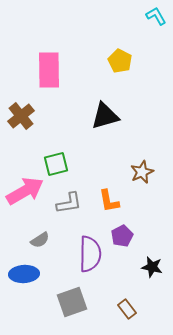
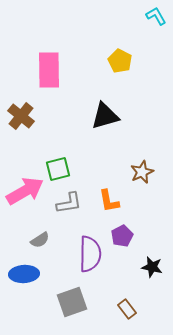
brown cross: rotated 12 degrees counterclockwise
green square: moved 2 px right, 5 px down
